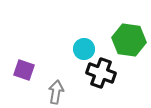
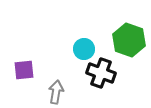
green hexagon: rotated 12 degrees clockwise
purple square: rotated 25 degrees counterclockwise
